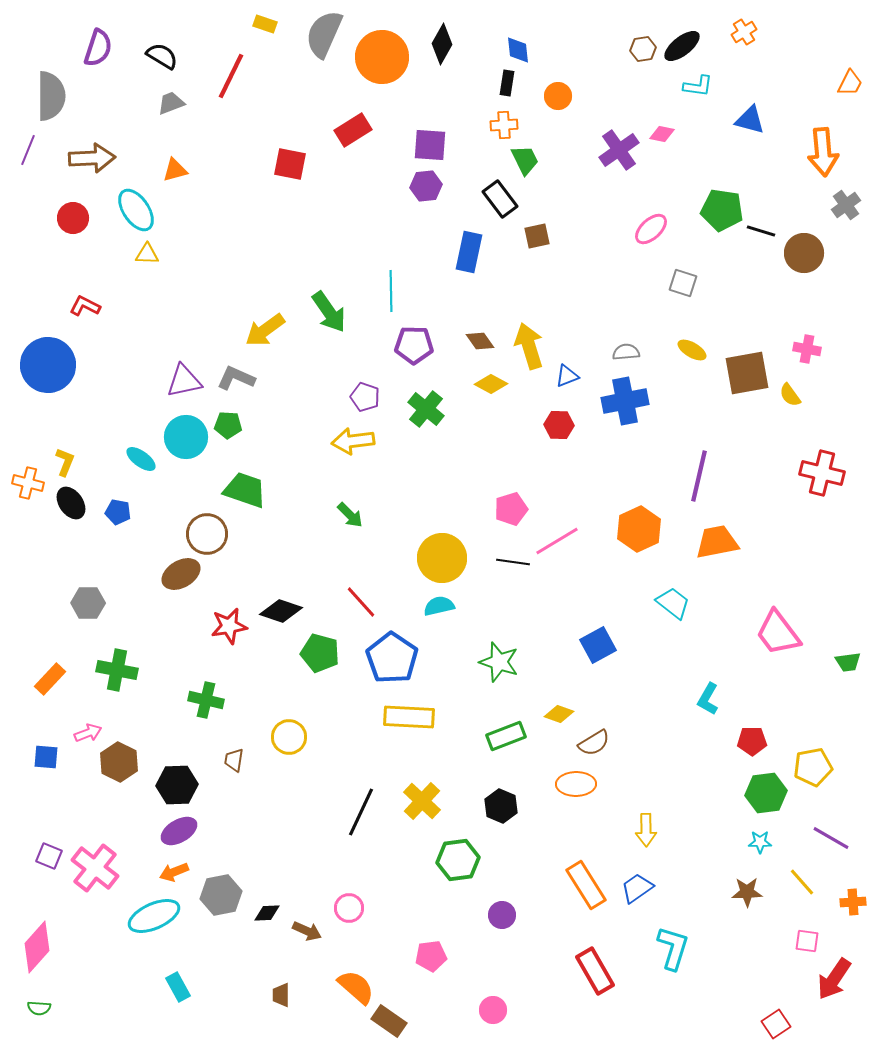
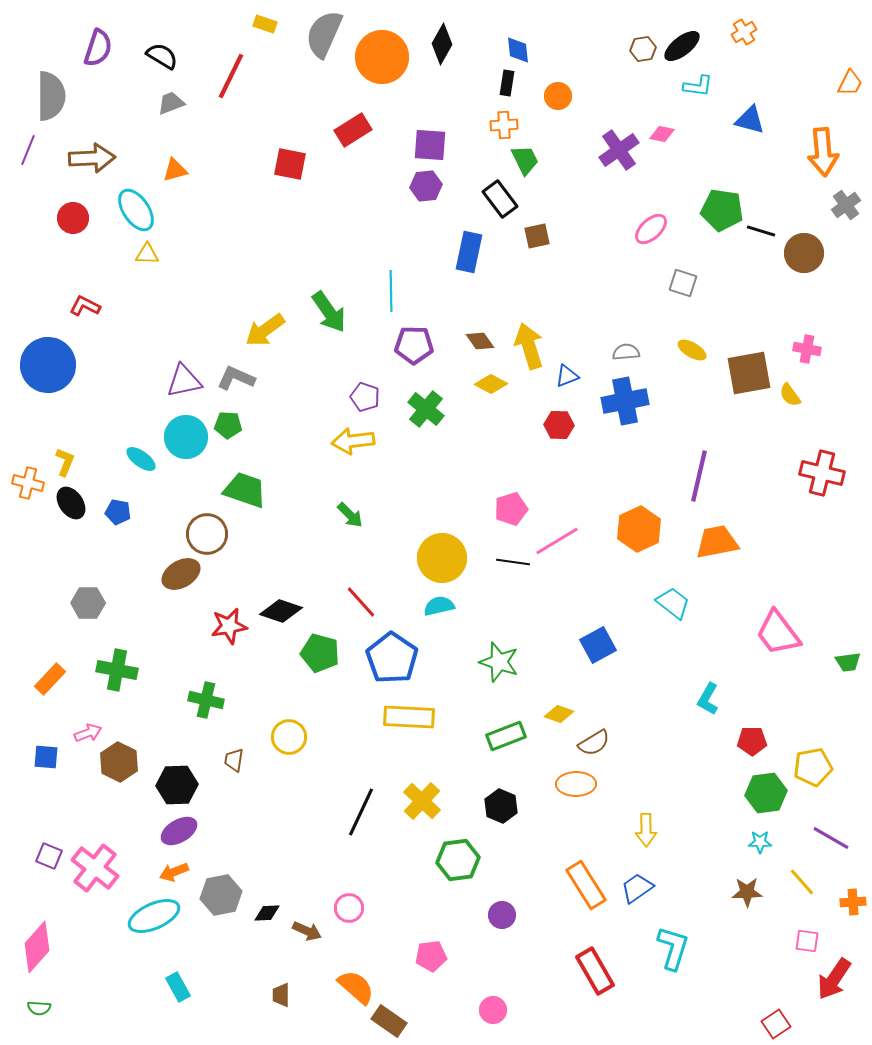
brown square at (747, 373): moved 2 px right
